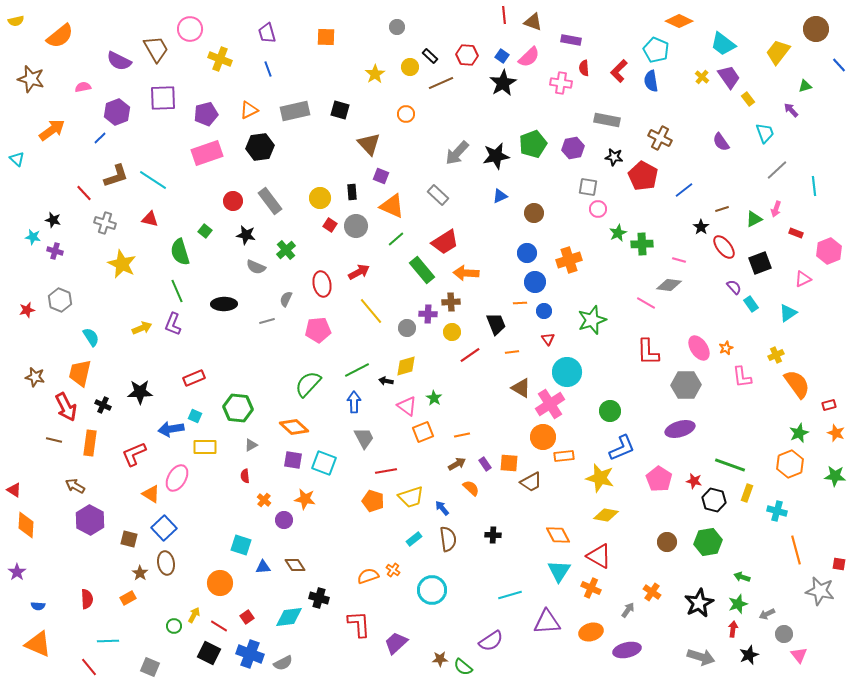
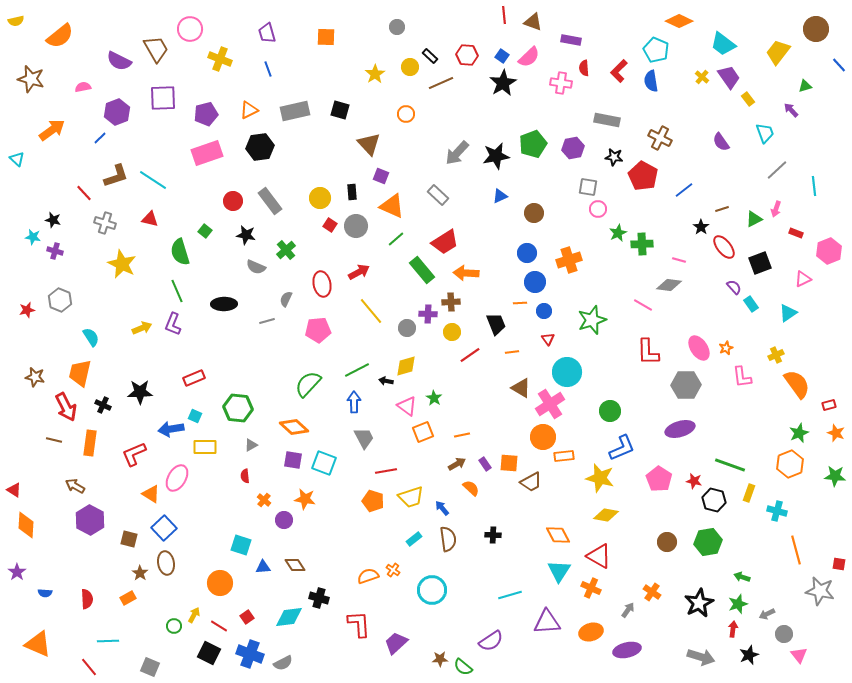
pink line at (646, 303): moved 3 px left, 2 px down
yellow rectangle at (747, 493): moved 2 px right
blue semicircle at (38, 606): moved 7 px right, 13 px up
